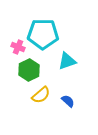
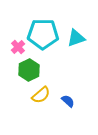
pink cross: rotated 24 degrees clockwise
cyan triangle: moved 9 px right, 23 px up
